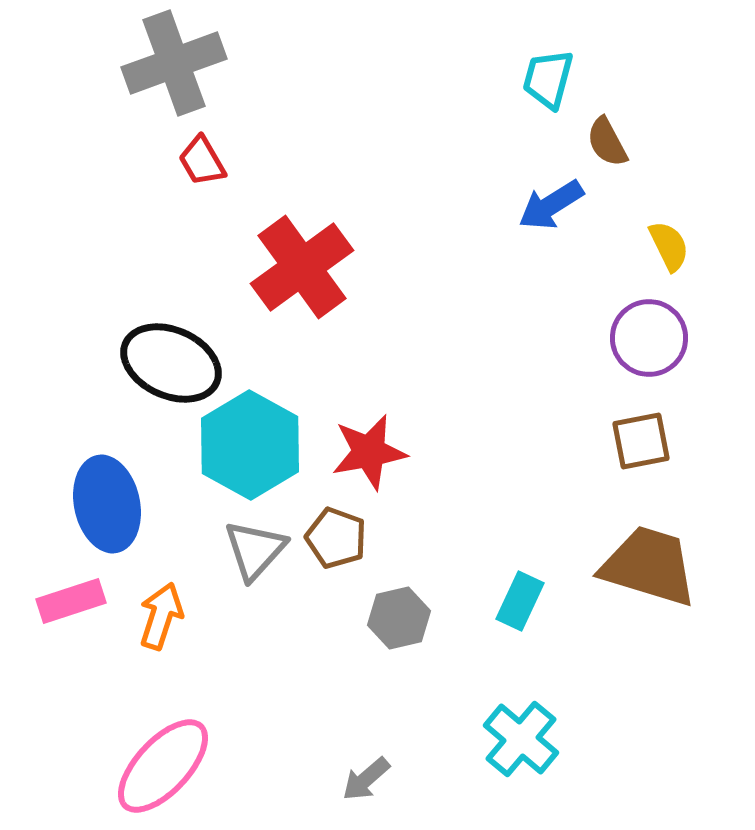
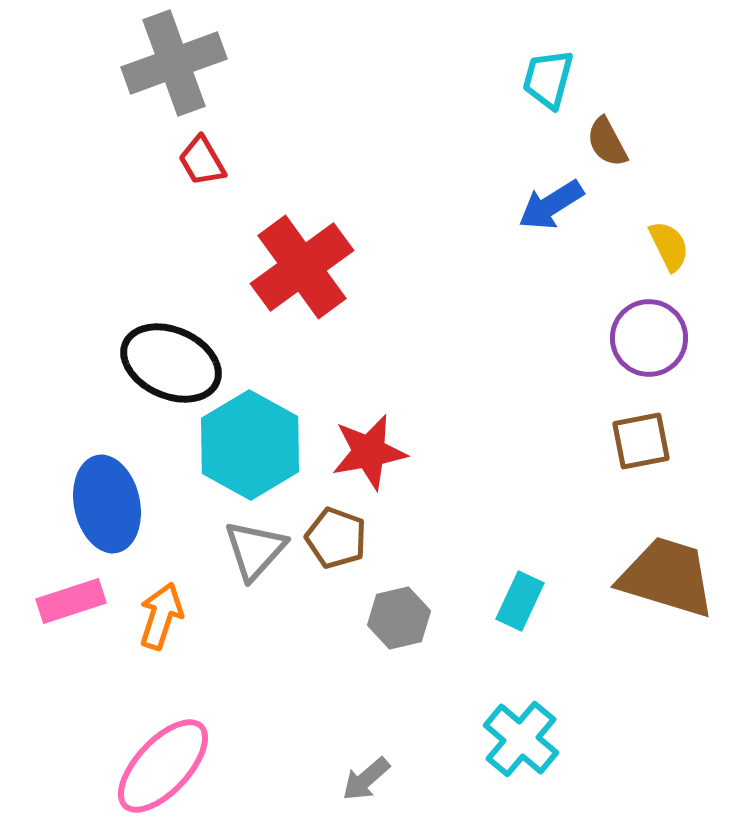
brown trapezoid: moved 18 px right, 11 px down
